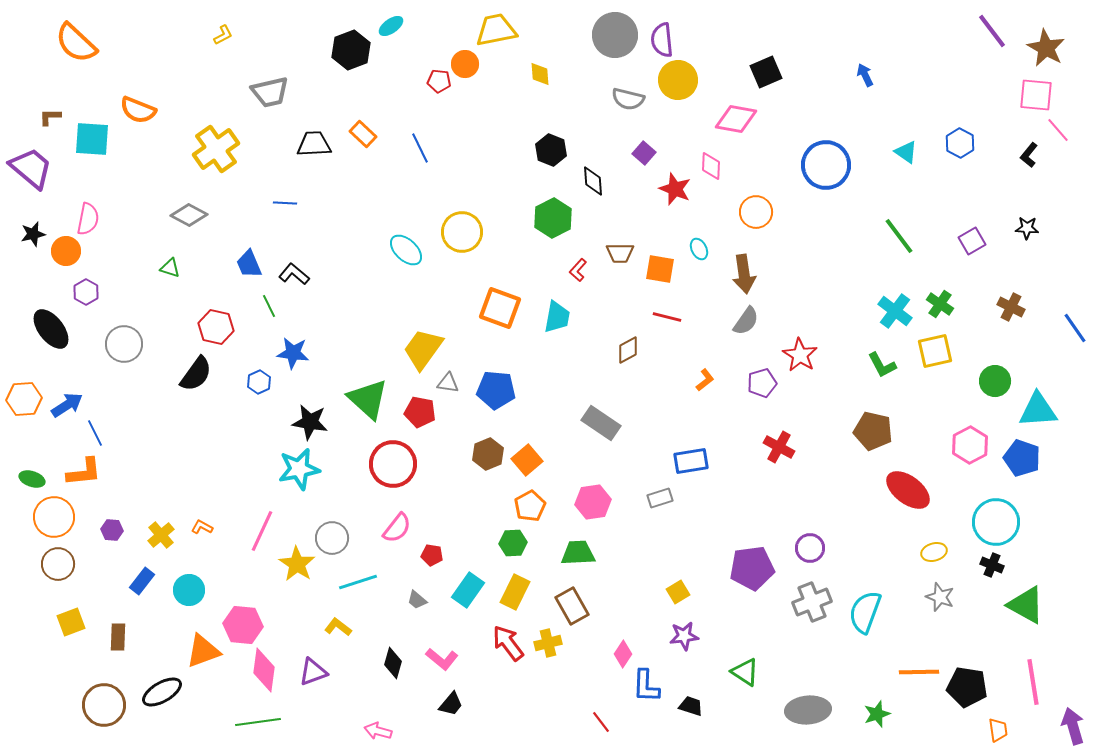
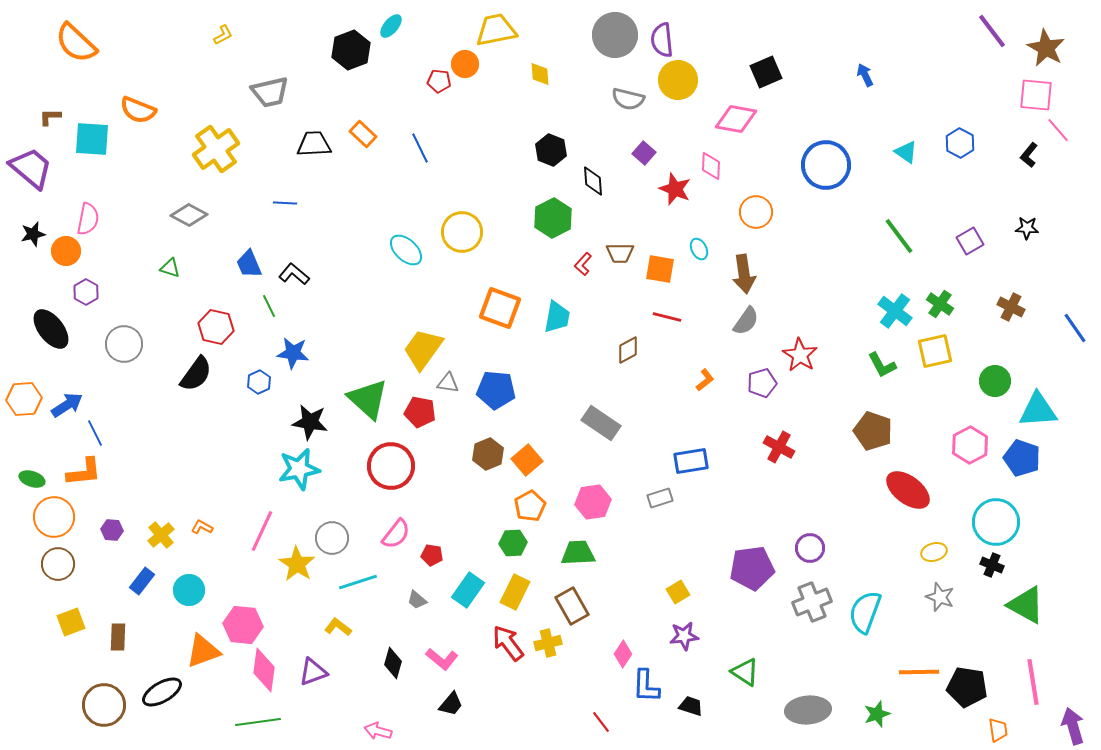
cyan ellipse at (391, 26): rotated 15 degrees counterclockwise
purple square at (972, 241): moved 2 px left
red L-shape at (578, 270): moved 5 px right, 6 px up
brown pentagon at (873, 431): rotated 6 degrees clockwise
red circle at (393, 464): moved 2 px left, 2 px down
pink semicircle at (397, 528): moved 1 px left, 6 px down
